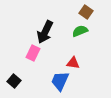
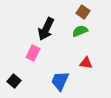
brown square: moved 3 px left
black arrow: moved 1 px right, 3 px up
red triangle: moved 13 px right
